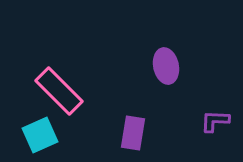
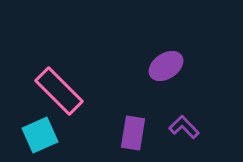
purple ellipse: rotated 68 degrees clockwise
purple L-shape: moved 31 px left, 6 px down; rotated 44 degrees clockwise
